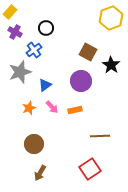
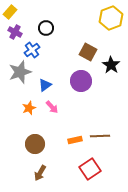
blue cross: moved 2 px left
orange rectangle: moved 30 px down
brown circle: moved 1 px right
